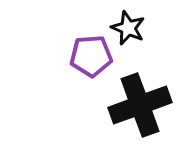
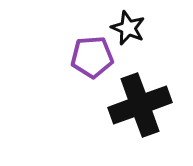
purple pentagon: moved 1 px right, 1 px down
